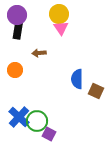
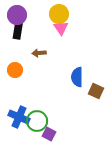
blue semicircle: moved 2 px up
blue cross: rotated 20 degrees counterclockwise
